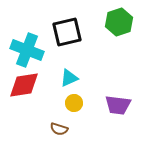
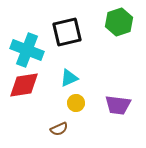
yellow circle: moved 2 px right
brown semicircle: rotated 42 degrees counterclockwise
